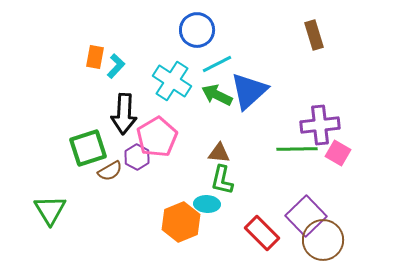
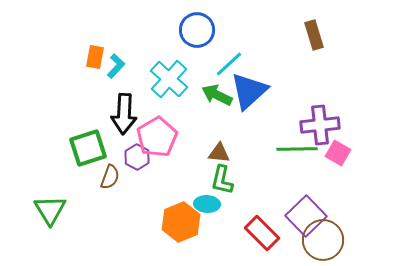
cyan line: moved 12 px right; rotated 16 degrees counterclockwise
cyan cross: moved 3 px left, 2 px up; rotated 9 degrees clockwise
brown semicircle: moved 6 px down; rotated 40 degrees counterclockwise
